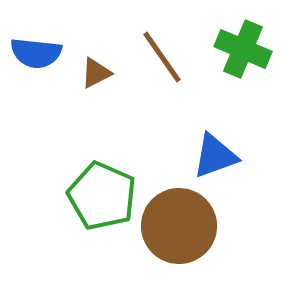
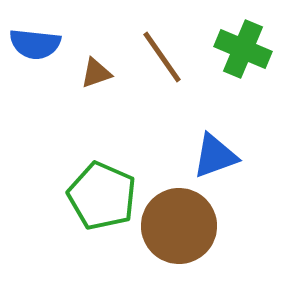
blue semicircle: moved 1 px left, 9 px up
brown triangle: rotated 8 degrees clockwise
